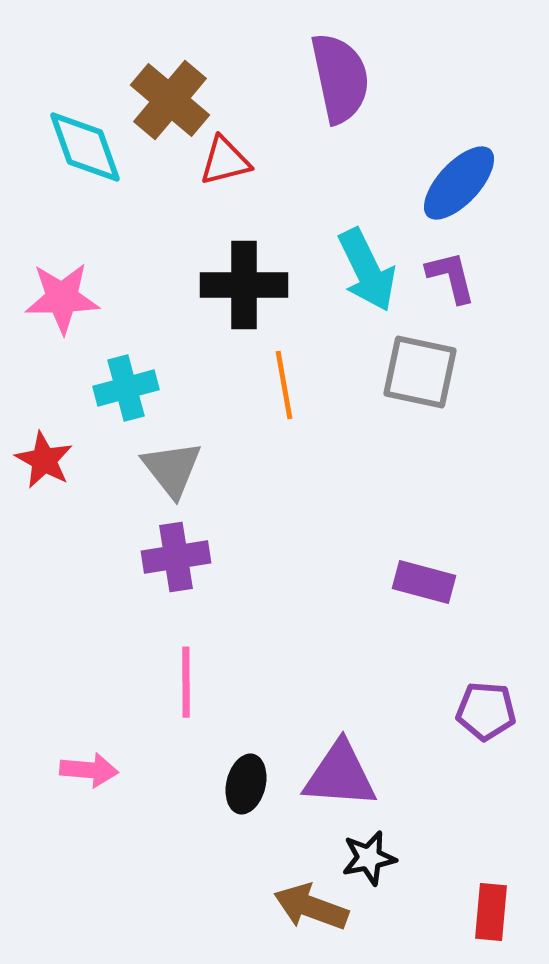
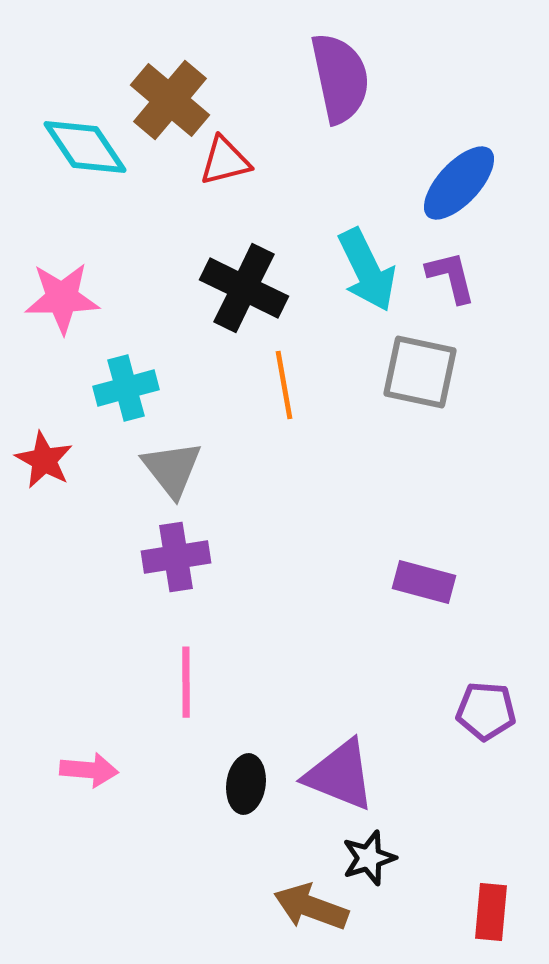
cyan diamond: rotated 14 degrees counterclockwise
black cross: moved 3 px down; rotated 26 degrees clockwise
purple triangle: rotated 18 degrees clockwise
black ellipse: rotated 6 degrees counterclockwise
black star: rotated 6 degrees counterclockwise
